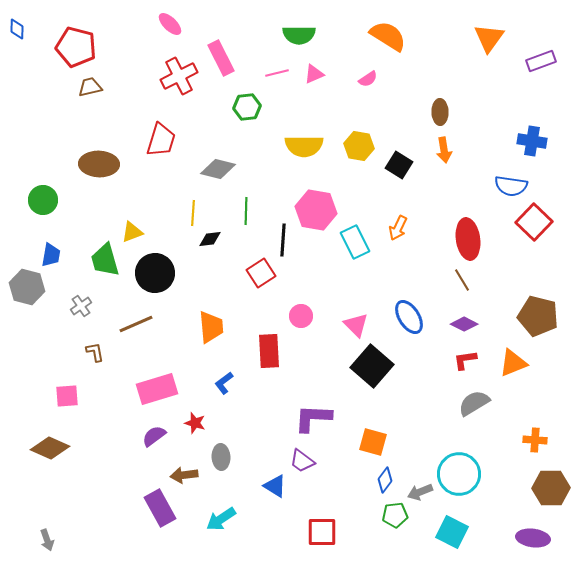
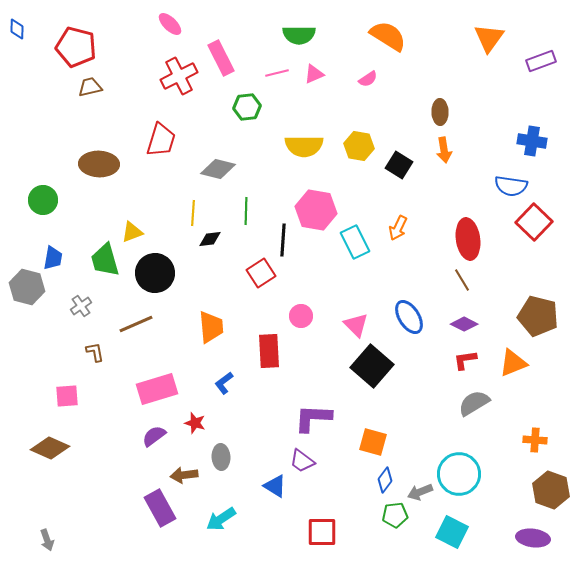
blue trapezoid at (51, 255): moved 2 px right, 3 px down
brown hexagon at (551, 488): moved 2 px down; rotated 21 degrees clockwise
